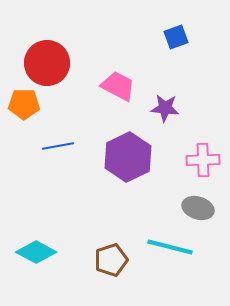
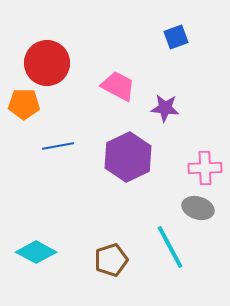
pink cross: moved 2 px right, 8 px down
cyan line: rotated 48 degrees clockwise
